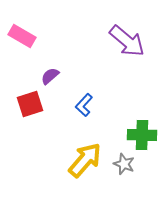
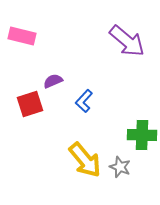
pink rectangle: rotated 16 degrees counterclockwise
purple semicircle: moved 3 px right, 5 px down; rotated 18 degrees clockwise
blue L-shape: moved 4 px up
yellow arrow: rotated 99 degrees clockwise
gray star: moved 4 px left, 3 px down
